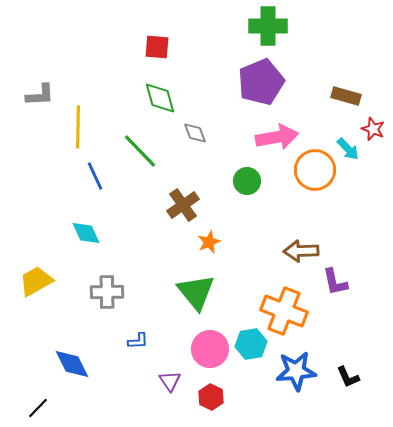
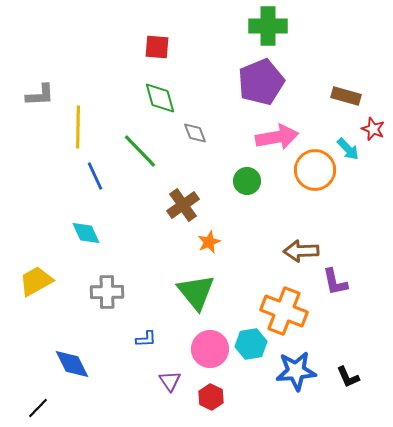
blue L-shape: moved 8 px right, 2 px up
